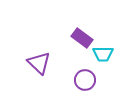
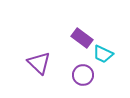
cyan trapezoid: rotated 25 degrees clockwise
purple circle: moved 2 px left, 5 px up
